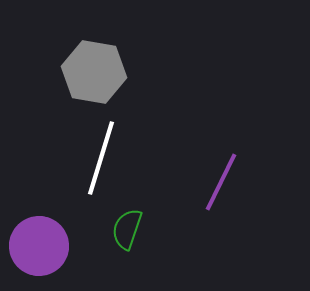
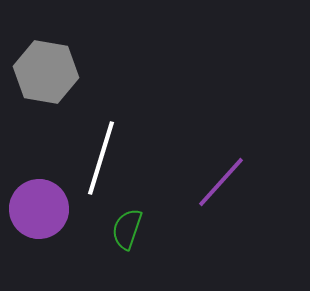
gray hexagon: moved 48 px left
purple line: rotated 16 degrees clockwise
purple circle: moved 37 px up
